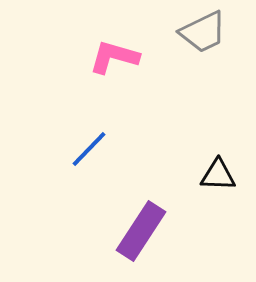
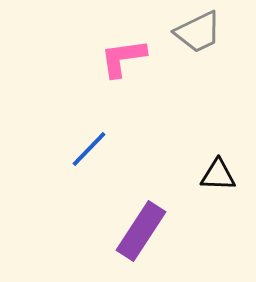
gray trapezoid: moved 5 px left
pink L-shape: moved 9 px right, 1 px down; rotated 24 degrees counterclockwise
